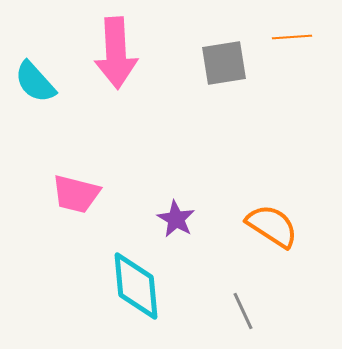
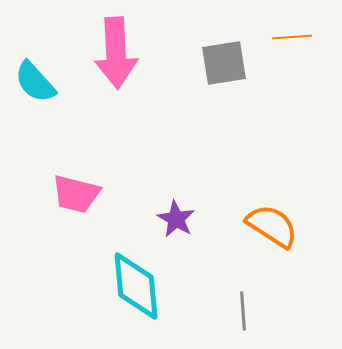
gray line: rotated 21 degrees clockwise
